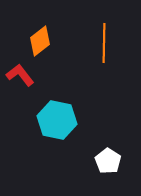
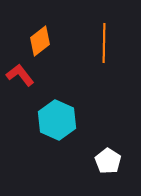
cyan hexagon: rotated 12 degrees clockwise
